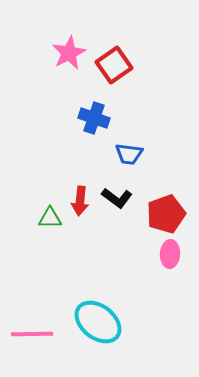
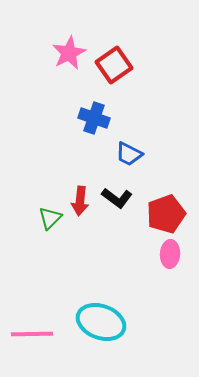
blue trapezoid: rotated 20 degrees clockwise
green triangle: rotated 45 degrees counterclockwise
cyan ellipse: moved 3 px right; rotated 18 degrees counterclockwise
